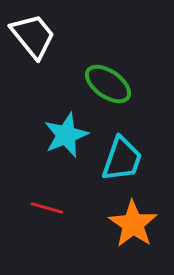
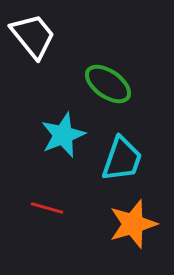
cyan star: moved 3 px left
orange star: rotated 21 degrees clockwise
